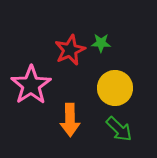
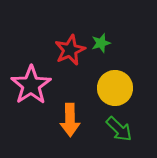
green star: rotated 18 degrees counterclockwise
